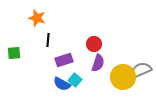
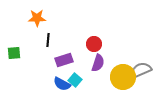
orange star: rotated 18 degrees counterclockwise
